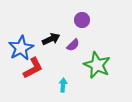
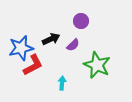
purple circle: moved 1 px left, 1 px down
blue star: rotated 15 degrees clockwise
red L-shape: moved 3 px up
cyan arrow: moved 1 px left, 2 px up
